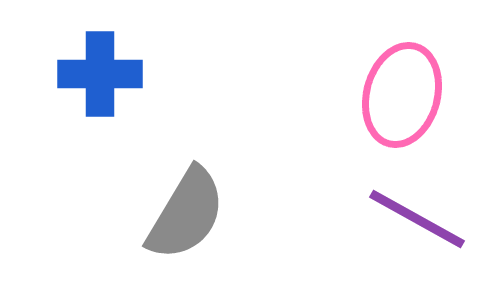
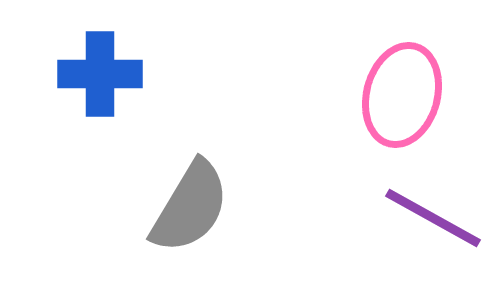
gray semicircle: moved 4 px right, 7 px up
purple line: moved 16 px right, 1 px up
